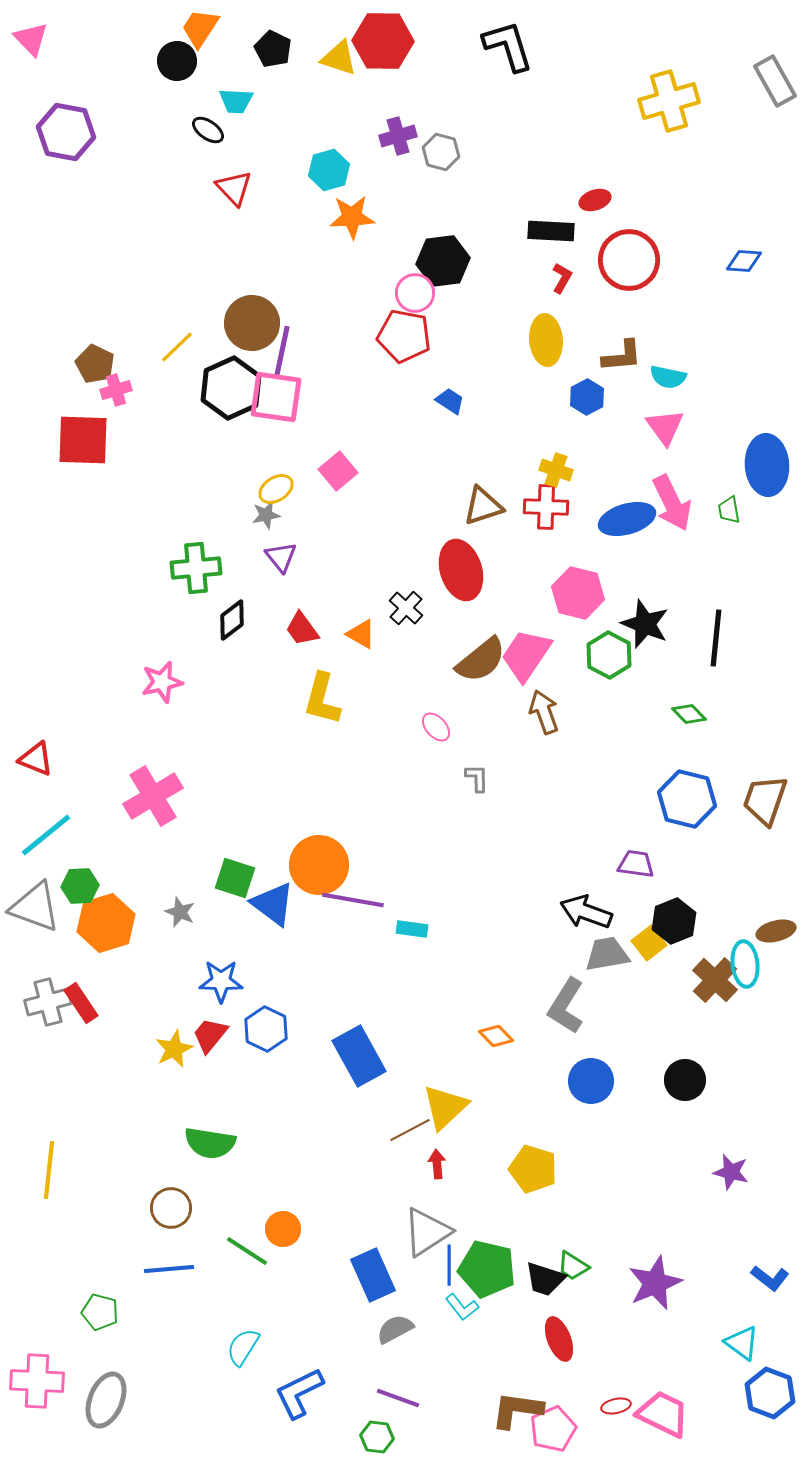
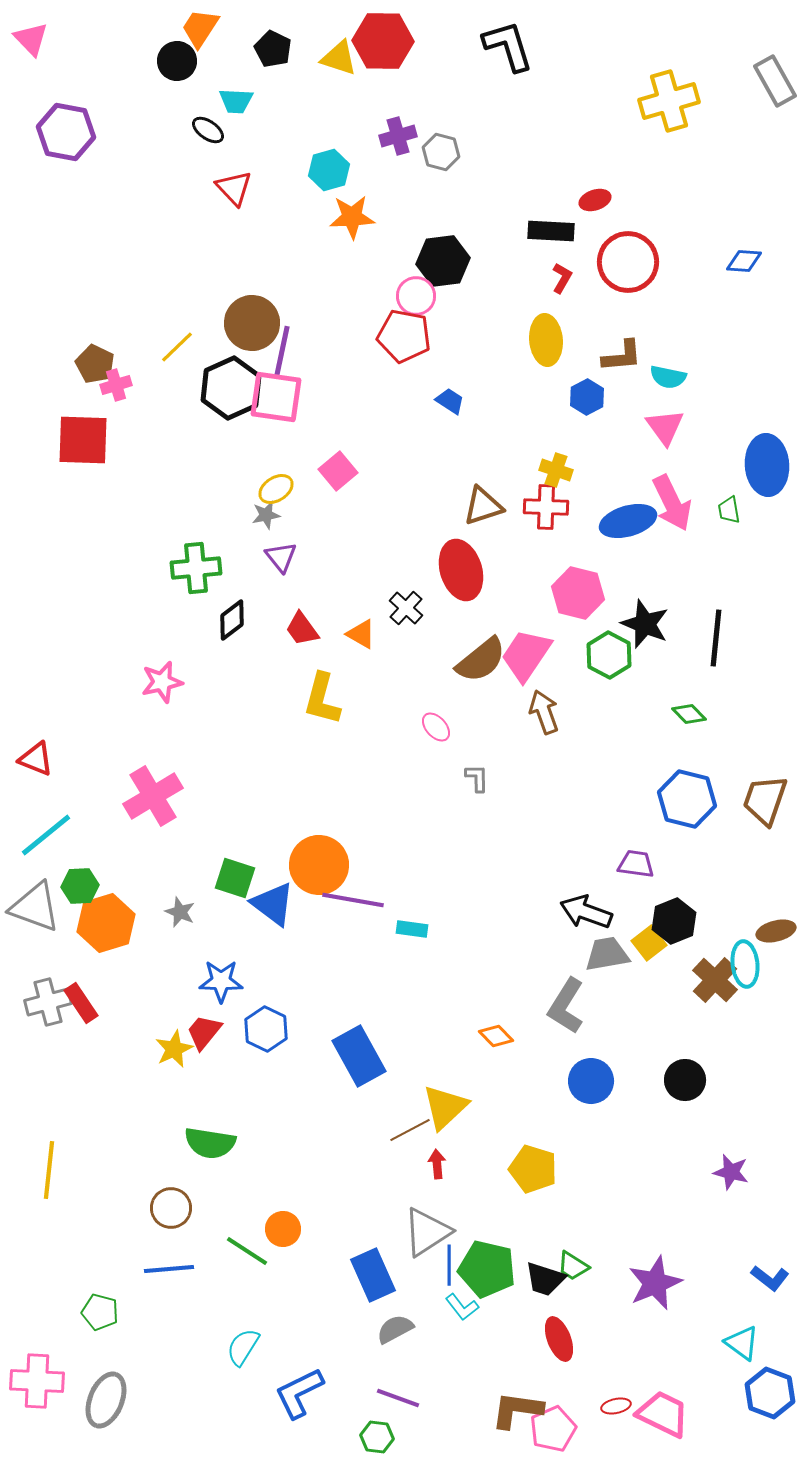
red circle at (629, 260): moved 1 px left, 2 px down
pink circle at (415, 293): moved 1 px right, 3 px down
pink cross at (116, 390): moved 5 px up
blue ellipse at (627, 519): moved 1 px right, 2 px down
red trapezoid at (210, 1035): moved 6 px left, 3 px up
